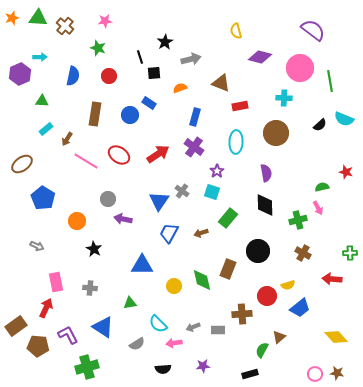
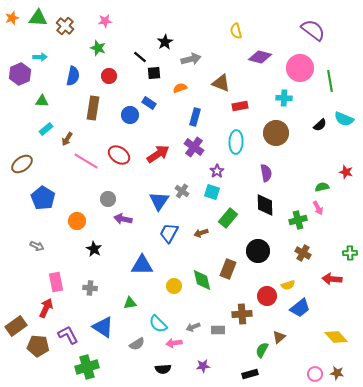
black line at (140, 57): rotated 32 degrees counterclockwise
brown rectangle at (95, 114): moved 2 px left, 6 px up
